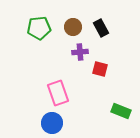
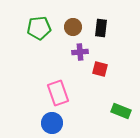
black rectangle: rotated 36 degrees clockwise
